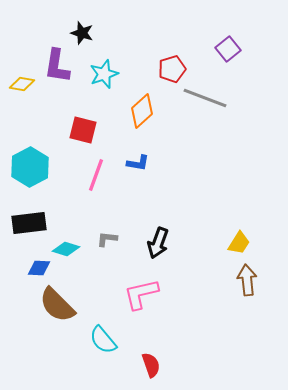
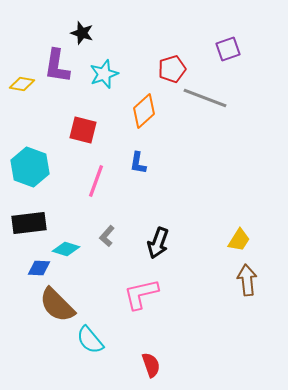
purple square: rotated 20 degrees clockwise
orange diamond: moved 2 px right
blue L-shape: rotated 90 degrees clockwise
cyan hexagon: rotated 12 degrees counterclockwise
pink line: moved 6 px down
gray L-shape: moved 3 px up; rotated 55 degrees counterclockwise
yellow trapezoid: moved 3 px up
cyan semicircle: moved 13 px left
